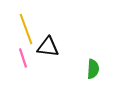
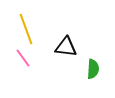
black triangle: moved 18 px right
pink line: rotated 18 degrees counterclockwise
